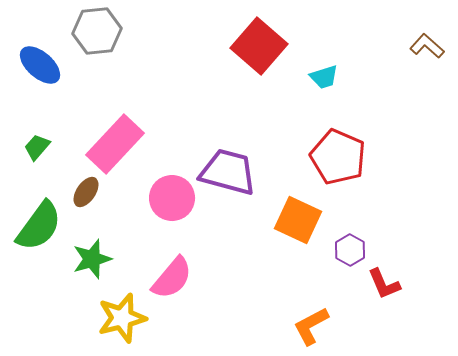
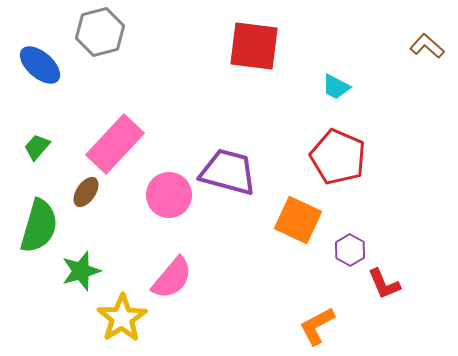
gray hexagon: moved 3 px right, 1 px down; rotated 9 degrees counterclockwise
red square: moved 5 px left; rotated 34 degrees counterclockwise
cyan trapezoid: moved 12 px right, 10 px down; rotated 44 degrees clockwise
pink circle: moved 3 px left, 3 px up
green semicircle: rotated 20 degrees counterclockwise
green star: moved 11 px left, 12 px down
yellow star: rotated 18 degrees counterclockwise
orange L-shape: moved 6 px right
